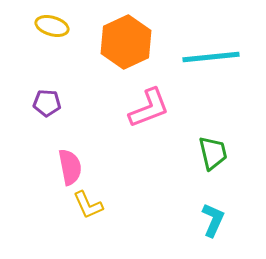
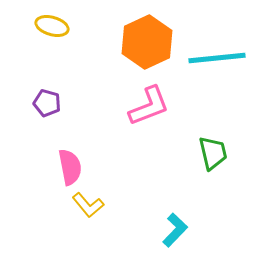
orange hexagon: moved 21 px right
cyan line: moved 6 px right, 1 px down
purple pentagon: rotated 12 degrees clockwise
pink L-shape: moved 2 px up
yellow L-shape: rotated 16 degrees counterclockwise
cyan L-shape: moved 38 px left, 10 px down; rotated 20 degrees clockwise
